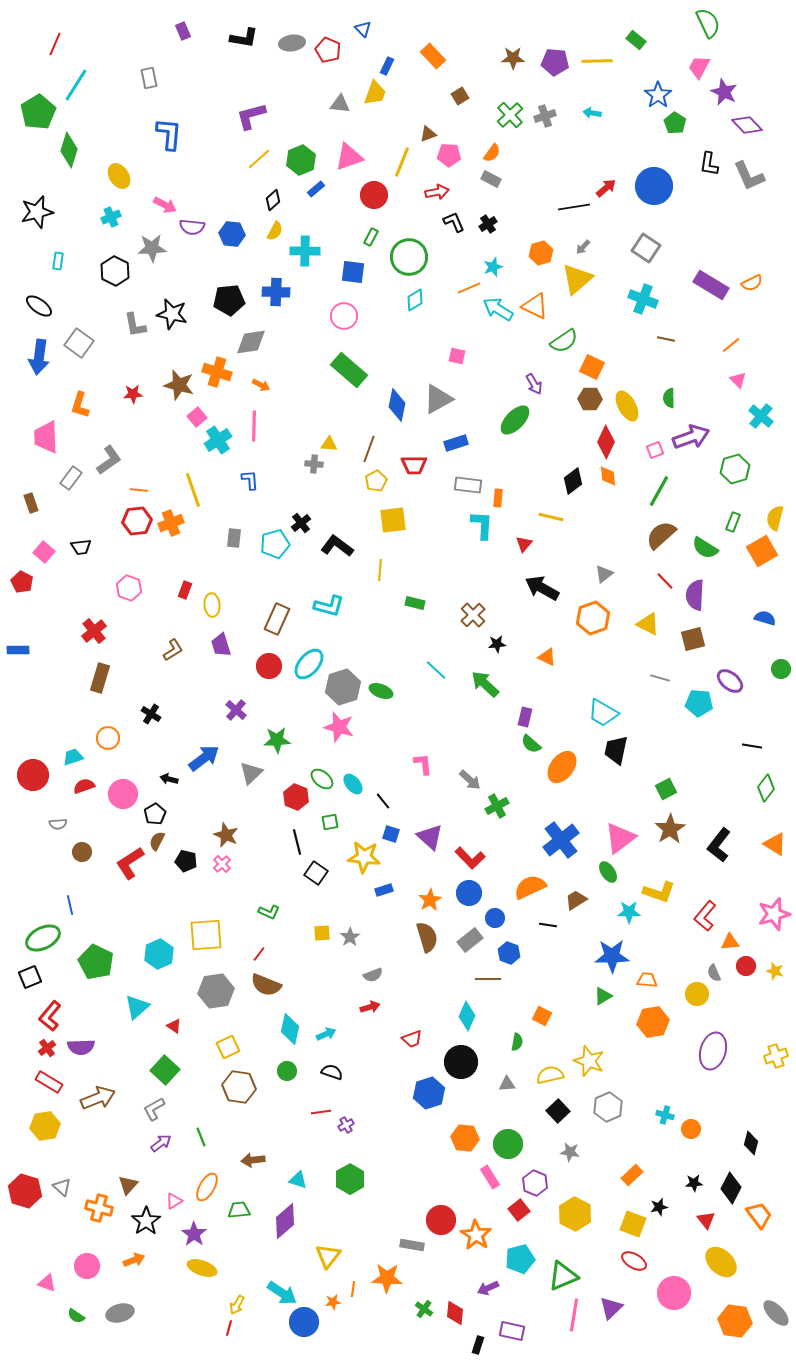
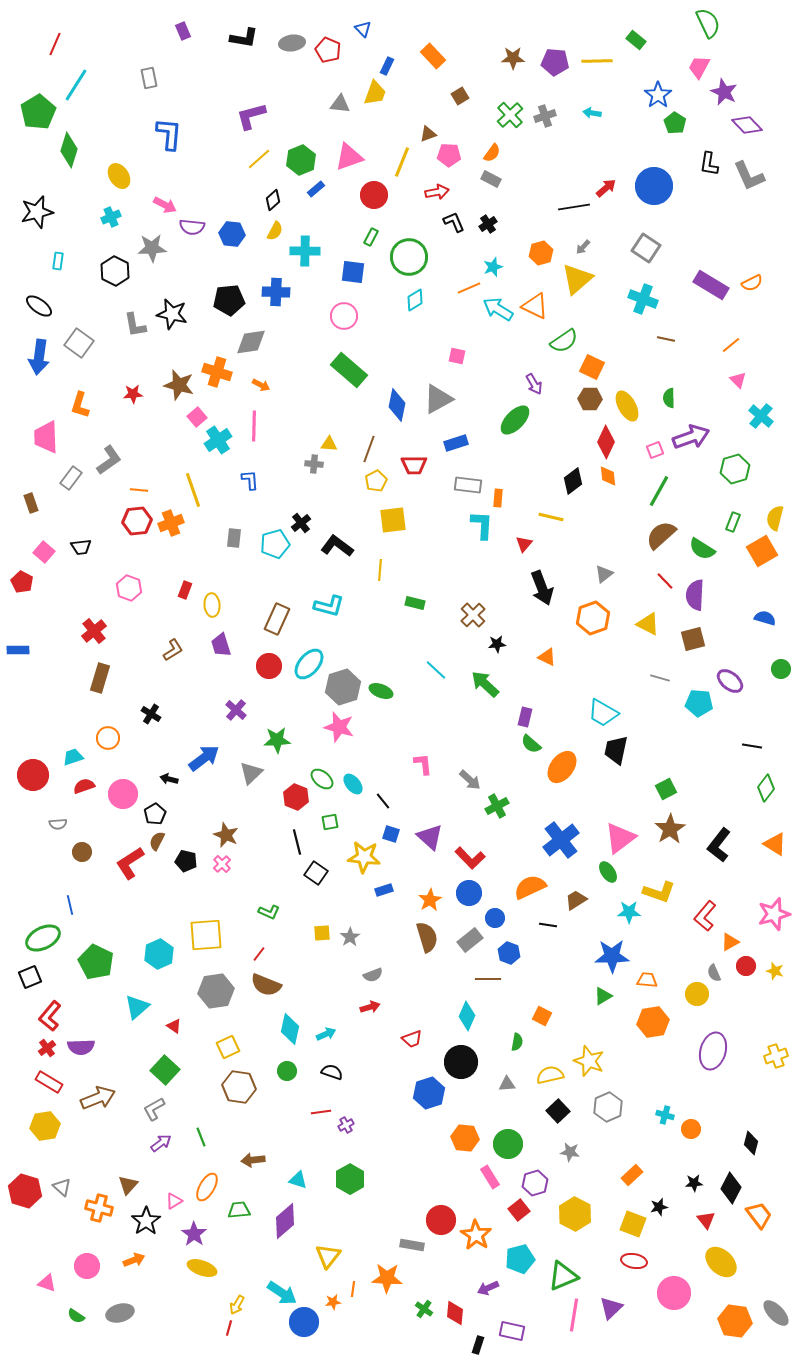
green semicircle at (705, 548): moved 3 px left, 1 px down
black arrow at (542, 588): rotated 140 degrees counterclockwise
orange triangle at (730, 942): rotated 24 degrees counterclockwise
purple hexagon at (535, 1183): rotated 20 degrees clockwise
red ellipse at (634, 1261): rotated 20 degrees counterclockwise
